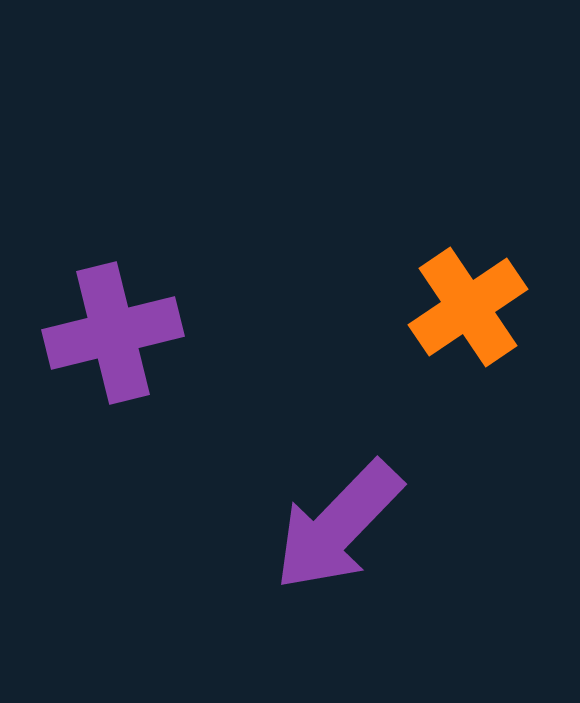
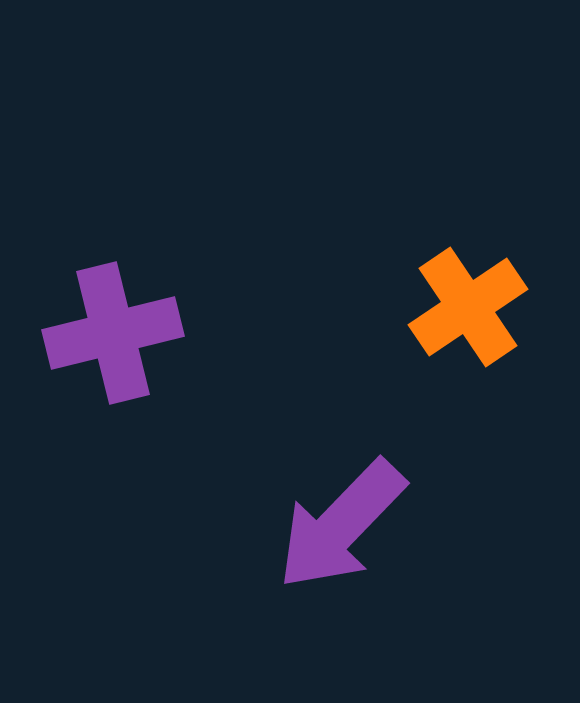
purple arrow: moved 3 px right, 1 px up
